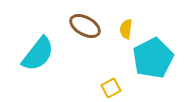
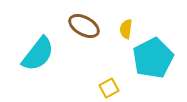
brown ellipse: moved 1 px left
yellow square: moved 2 px left
